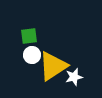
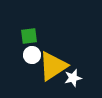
white star: moved 1 px left, 1 px down
